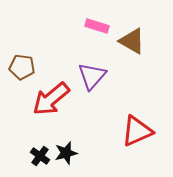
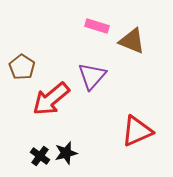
brown triangle: rotated 8 degrees counterclockwise
brown pentagon: rotated 25 degrees clockwise
